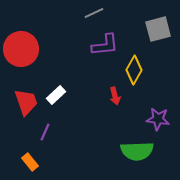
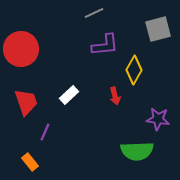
white rectangle: moved 13 px right
